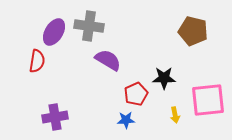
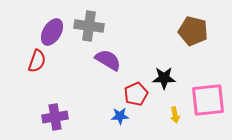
purple ellipse: moved 2 px left
red semicircle: rotated 10 degrees clockwise
blue star: moved 6 px left, 4 px up
